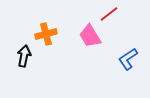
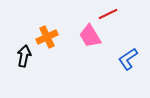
red line: moved 1 px left; rotated 12 degrees clockwise
orange cross: moved 1 px right, 3 px down; rotated 10 degrees counterclockwise
